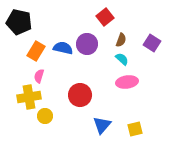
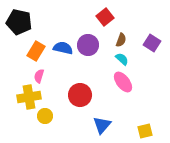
purple circle: moved 1 px right, 1 px down
pink ellipse: moved 4 px left; rotated 60 degrees clockwise
yellow square: moved 10 px right, 2 px down
